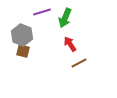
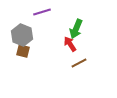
green arrow: moved 11 px right, 11 px down
